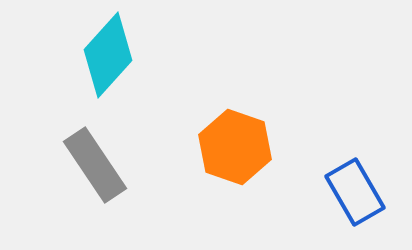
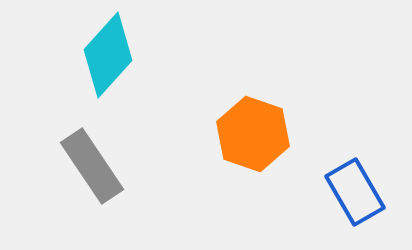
orange hexagon: moved 18 px right, 13 px up
gray rectangle: moved 3 px left, 1 px down
